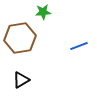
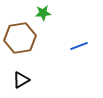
green star: moved 1 px down
